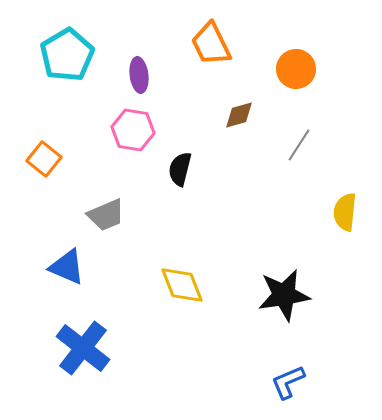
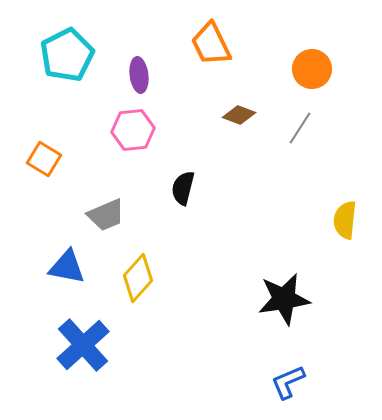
cyan pentagon: rotated 4 degrees clockwise
orange circle: moved 16 px right
brown diamond: rotated 36 degrees clockwise
pink hexagon: rotated 15 degrees counterclockwise
gray line: moved 1 px right, 17 px up
orange square: rotated 8 degrees counterclockwise
black semicircle: moved 3 px right, 19 px down
yellow semicircle: moved 8 px down
blue triangle: rotated 12 degrees counterclockwise
yellow diamond: moved 44 px left, 7 px up; rotated 63 degrees clockwise
black star: moved 4 px down
blue cross: moved 3 px up; rotated 10 degrees clockwise
